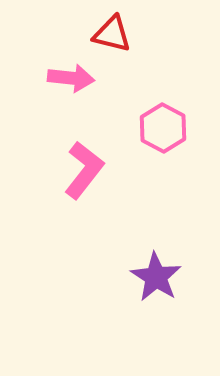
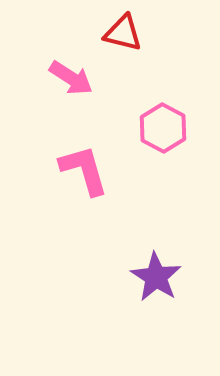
red triangle: moved 11 px right, 1 px up
pink arrow: rotated 27 degrees clockwise
pink L-shape: rotated 54 degrees counterclockwise
